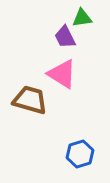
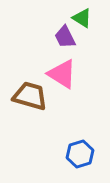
green triangle: rotated 40 degrees clockwise
brown trapezoid: moved 4 px up
